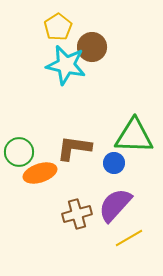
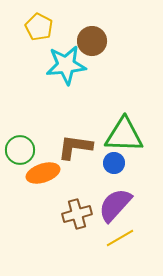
yellow pentagon: moved 19 px left; rotated 12 degrees counterclockwise
brown circle: moved 6 px up
cyan star: rotated 18 degrees counterclockwise
green triangle: moved 10 px left, 1 px up
brown L-shape: moved 1 px right, 1 px up
green circle: moved 1 px right, 2 px up
orange ellipse: moved 3 px right
yellow line: moved 9 px left
